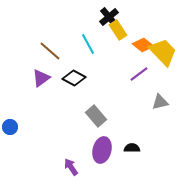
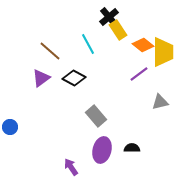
yellow trapezoid: rotated 44 degrees clockwise
